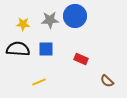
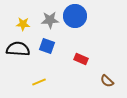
blue square: moved 1 px right, 3 px up; rotated 21 degrees clockwise
